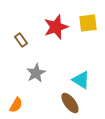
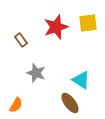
gray star: rotated 24 degrees counterclockwise
